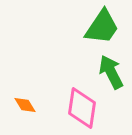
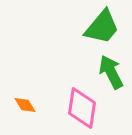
green trapezoid: rotated 6 degrees clockwise
